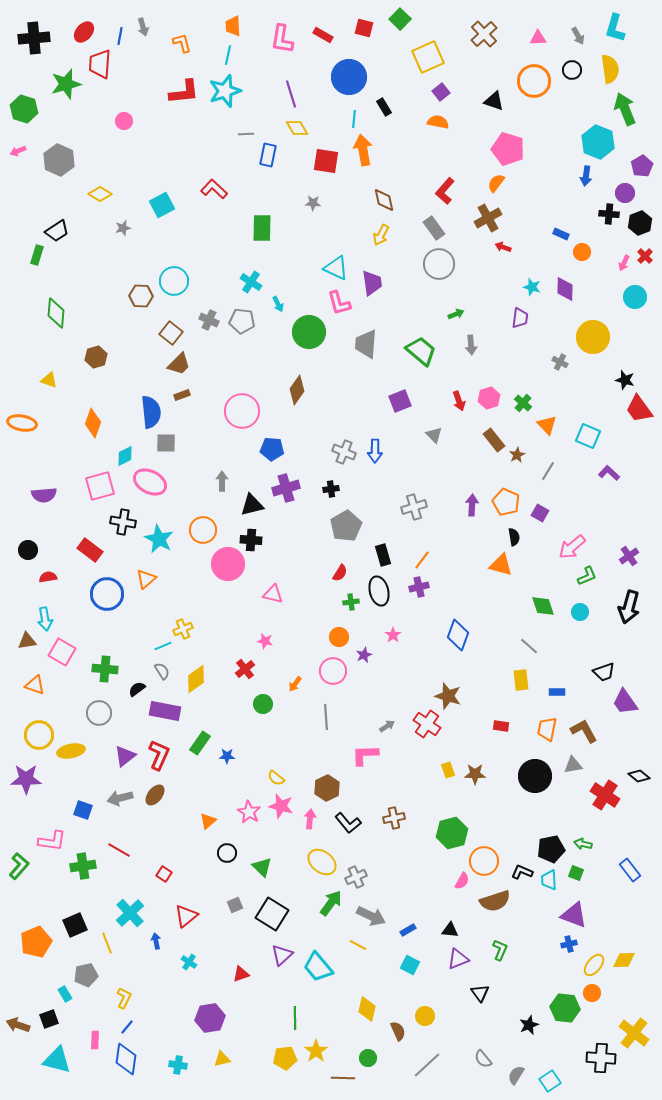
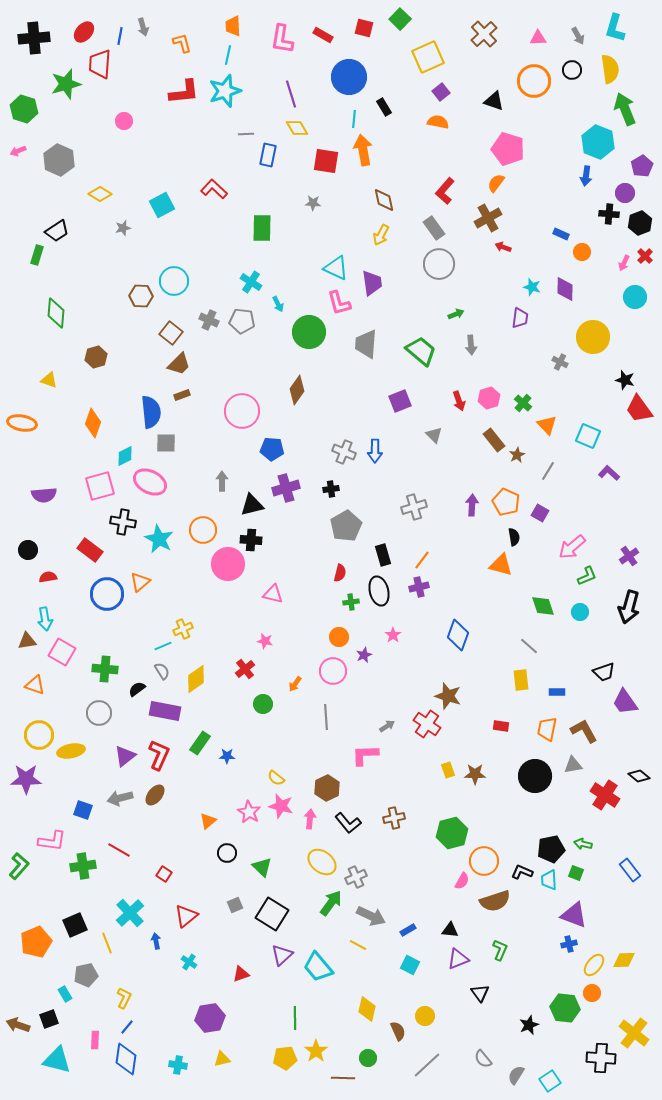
red semicircle at (340, 573): rotated 18 degrees counterclockwise
orange triangle at (146, 579): moved 6 px left, 3 px down
